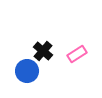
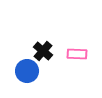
pink rectangle: rotated 36 degrees clockwise
